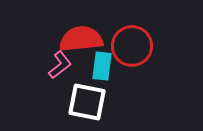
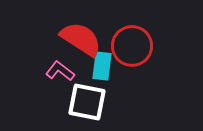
red semicircle: rotated 39 degrees clockwise
pink L-shape: moved 6 px down; rotated 104 degrees counterclockwise
